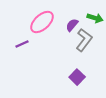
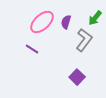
green arrow: rotated 112 degrees clockwise
purple semicircle: moved 6 px left, 3 px up; rotated 24 degrees counterclockwise
purple line: moved 10 px right, 5 px down; rotated 56 degrees clockwise
